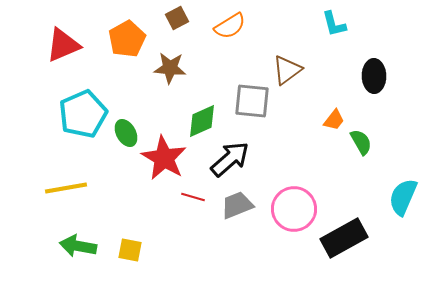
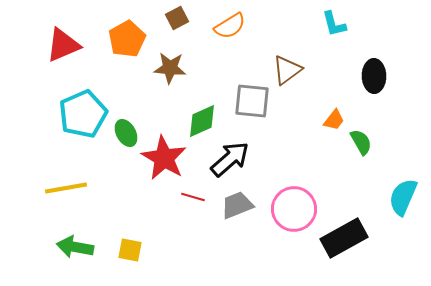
green arrow: moved 3 px left, 1 px down
